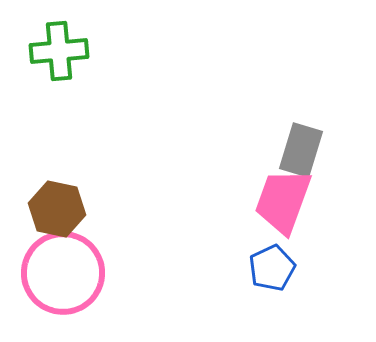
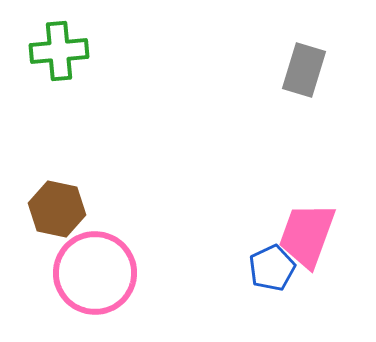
gray rectangle: moved 3 px right, 80 px up
pink trapezoid: moved 24 px right, 34 px down
pink circle: moved 32 px right
